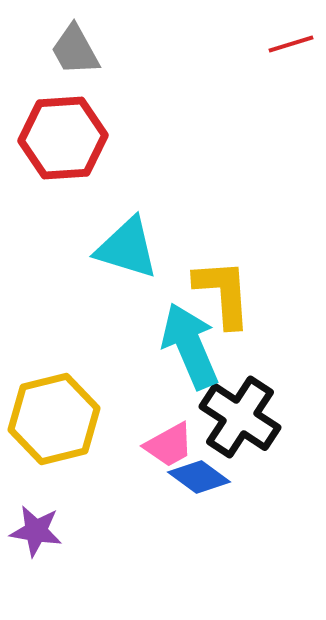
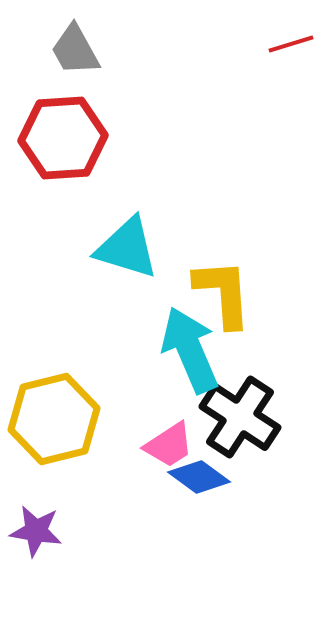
cyan arrow: moved 4 px down
pink trapezoid: rotated 4 degrees counterclockwise
